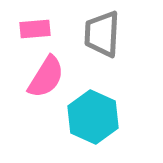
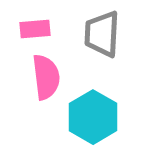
pink semicircle: rotated 39 degrees counterclockwise
cyan hexagon: rotated 6 degrees clockwise
